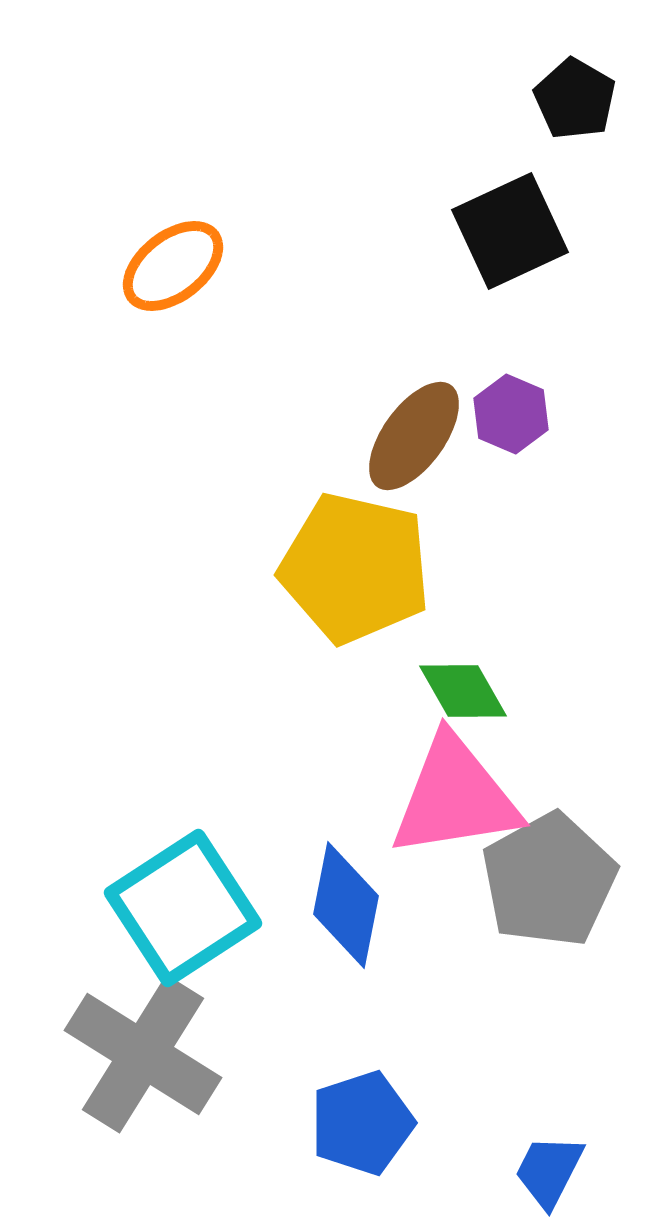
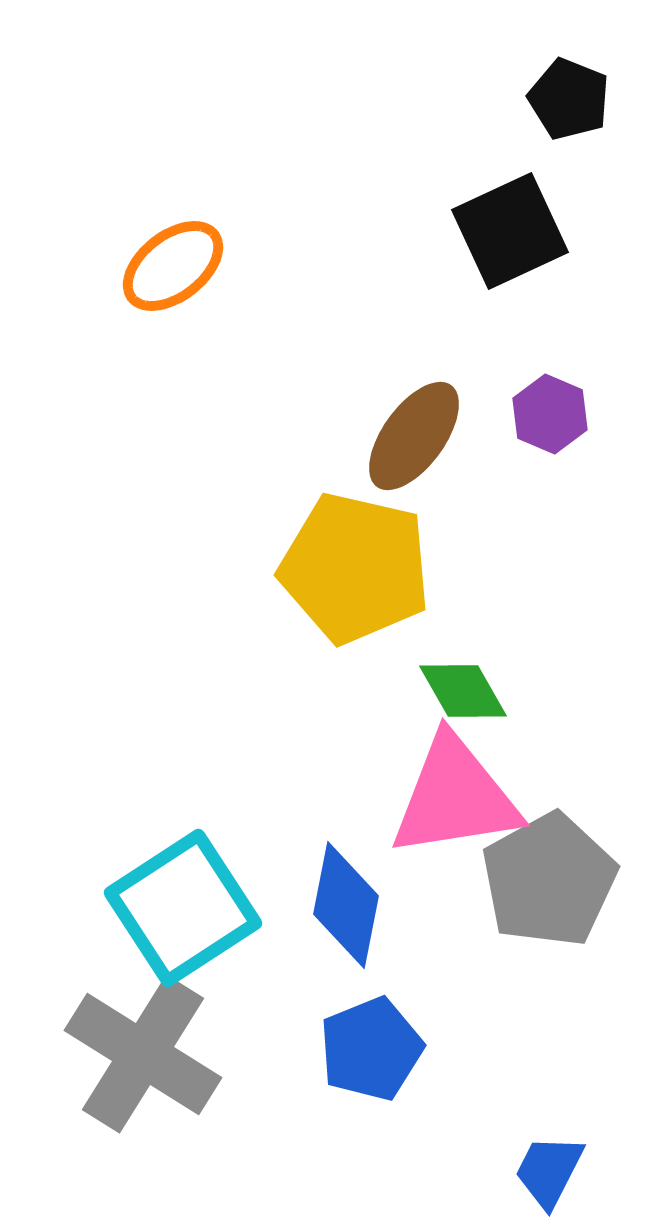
black pentagon: moved 6 px left; rotated 8 degrees counterclockwise
purple hexagon: moved 39 px right
blue pentagon: moved 9 px right, 74 px up; rotated 4 degrees counterclockwise
